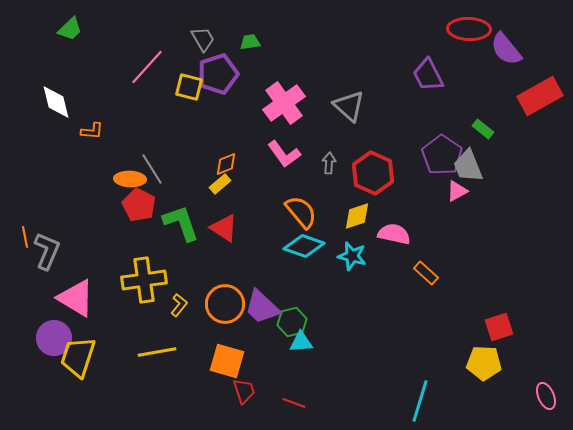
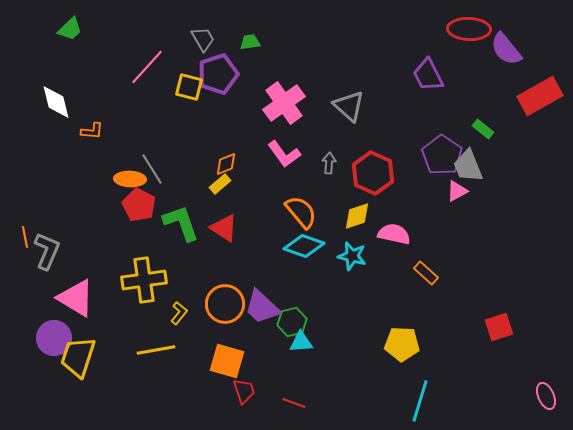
yellow L-shape at (179, 305): moved 8 px down
yellow line at (157, 352): moved 1 px left, 2 px up
yellow pentagon at (484, 363): moved 82 px left, 19 px up
